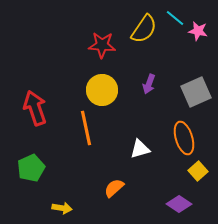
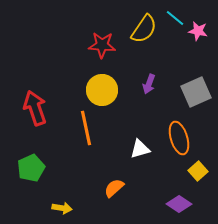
orange ellipse: moved 5 px left
